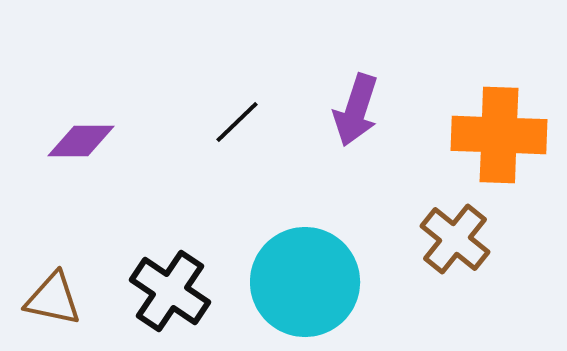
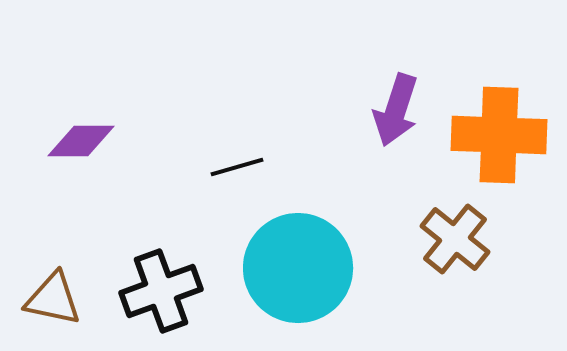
purple arrow: moved 40 px right
black line: moved 45 px down; rotated 28 degrees clockwise
cyan circle: moved 7 px left, 14 px up
black cross: moved 9 px left; rotated 36 degrees clockwise
